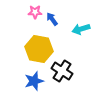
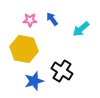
pink star: moved 5 px left, 8 px down
cyan arrow: rotated 24 degrees counterclockwise
yellow hexagon: moved 15 px left
